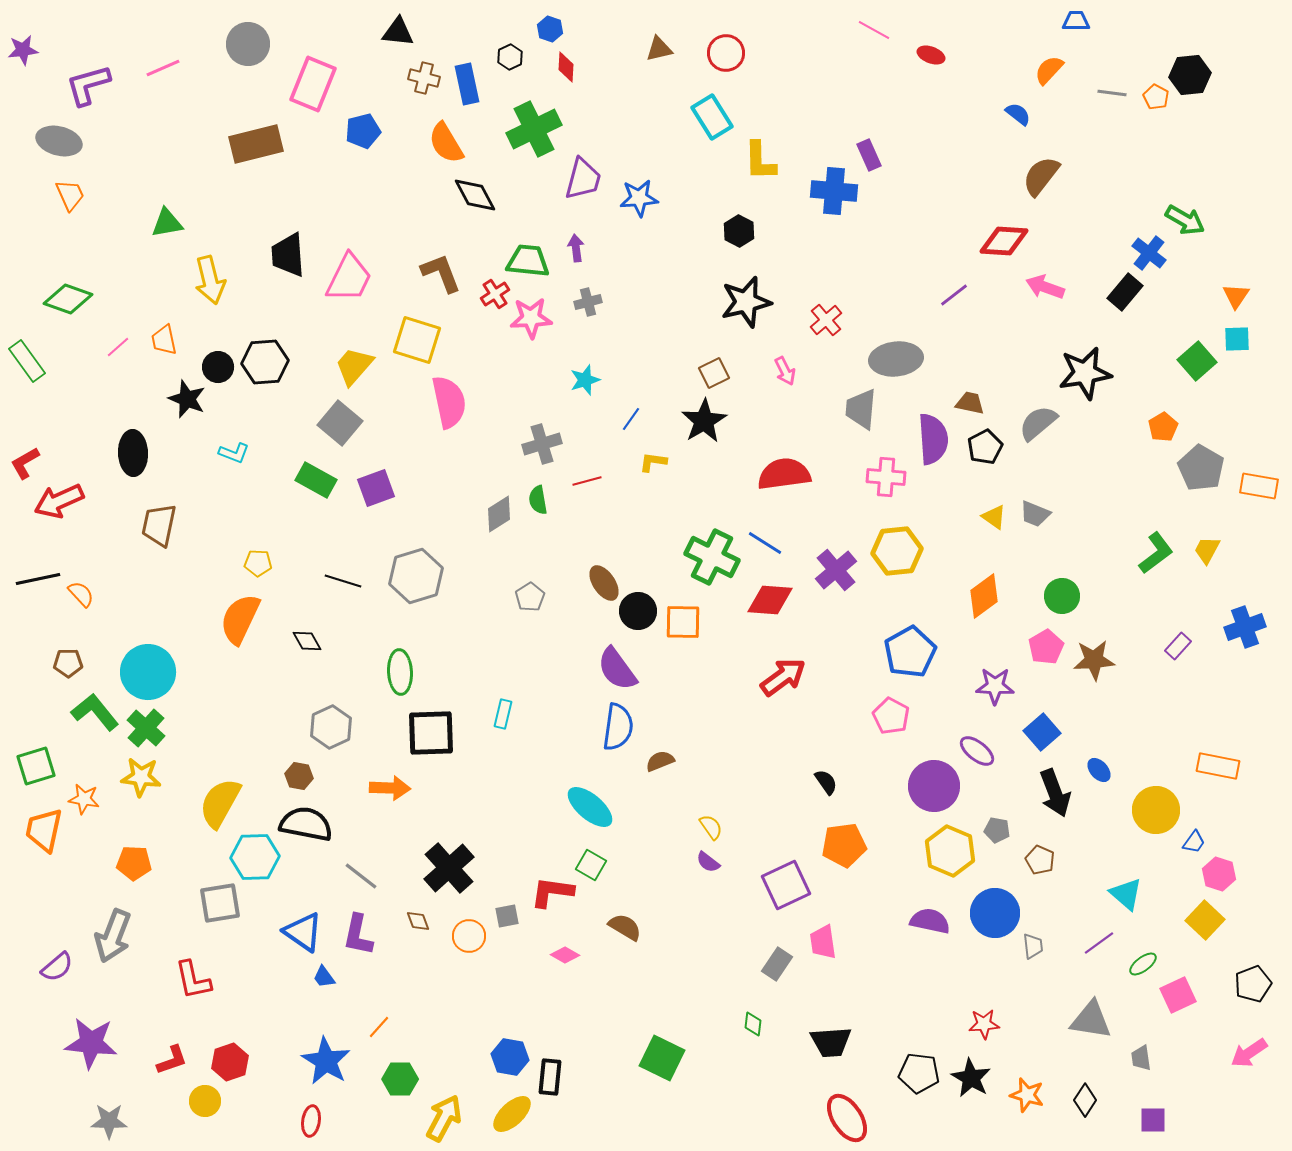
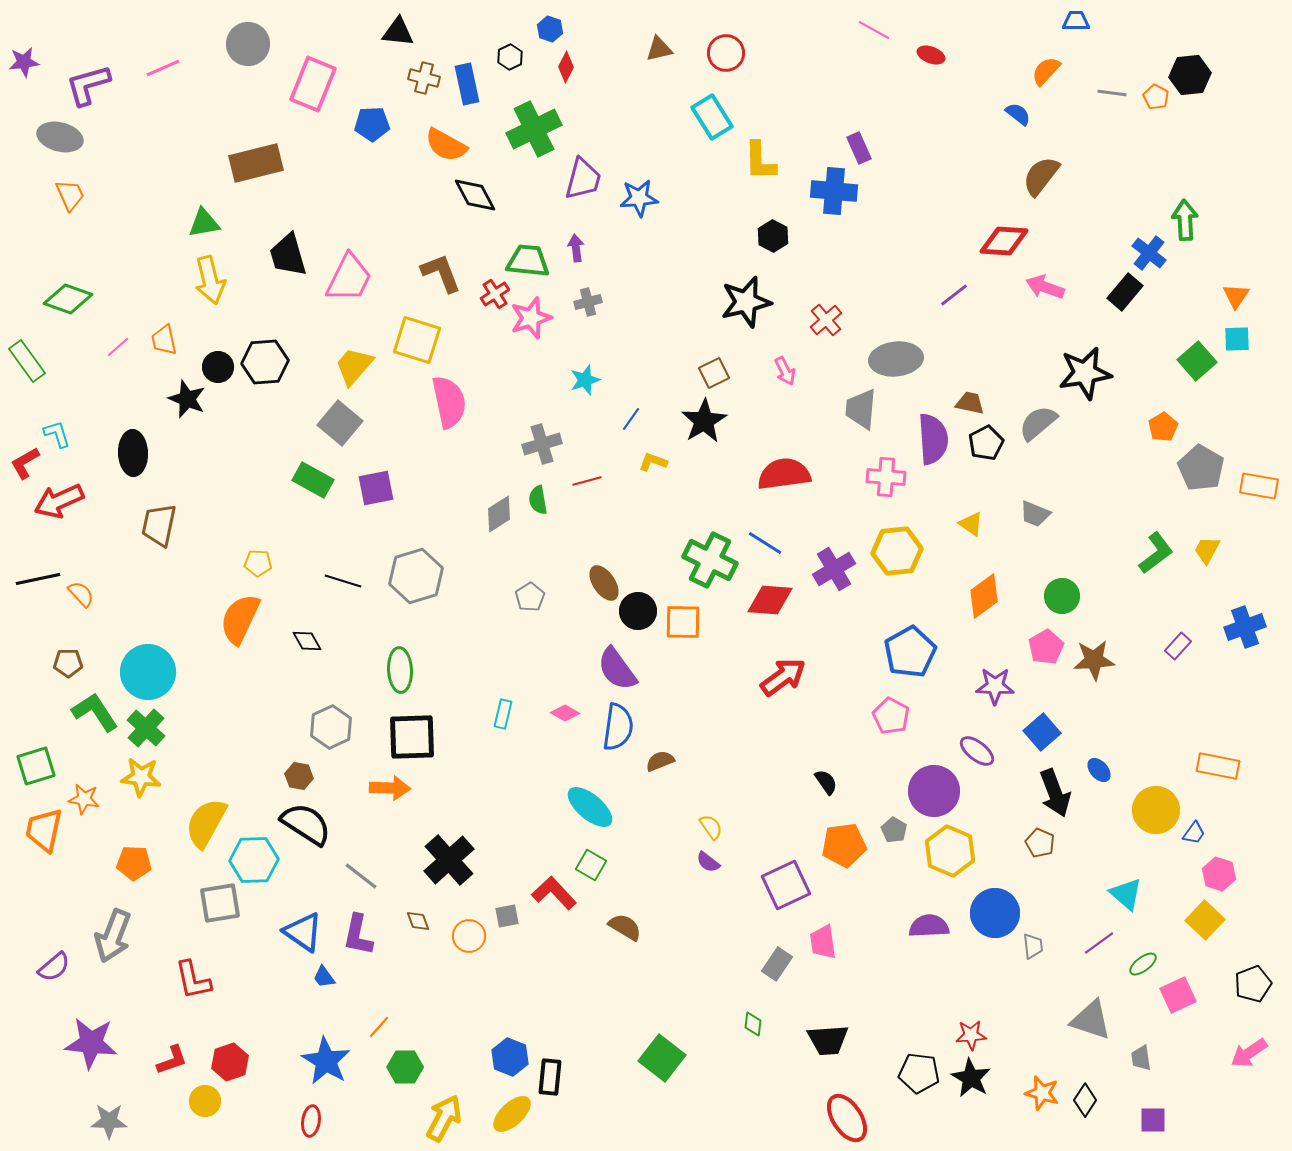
purple star at (23, 50): moved 1 px right, 12 px down
red diamond at (566, 67): rotated 24 degrees clockwise
orange semicircle at (1049, 70): moved 3 px left, 1 px down
blue pentagon at (363, 131): moved 9 px right, 7 px up; rotated 12 degrees clockwise
gray ellipse at (59, 141): moved 1 px right, 4 px up
orange semicircle at (446, 143): moved 2 px down; rotated 30 degrees counterclockwise
brown rectangle at (256, 144): moved 19 px down
purple rectangle at (869, 155): moved 10 px left, 7 px up
green arrow at (1185, 220): rotated 123 degrees counterclockwise
green triangle at (167, 223): moved 37 px right
black hexagon at (739, 231): moved 34 px right, 5 px down
black trapezoid at (288, 255): rotated 12 degrees counterclockwise
pink star at (531, 318): rotated 15 degrees counterclockwise
black pentagon at (985, 447): moved 1 px right, 4 px up
cyan L-shape at (234, 453): moved 177 px left, 19 px up; rotated 128 degrees counterclockwise
yellow L-shape at (653, 462): rotated 12 degrees clockwise
green rectangle at (316, 480): moved 3 px left
purple square at (376, 488): rotated 9 degrees clockwise
yellow triangle at (994, 517): moved 23 px left, 7 px down
green cross at (712, 557): moved 2 px left, 3 px down
purple cross at (836, 570): moved 2 px left, 1 px up; rotated 9 degrees clockwise
green ellipse at (400, 672): moved 2 px up
green L-shape at (95, 712): rotated 6 degrees clockwise
black square at (431, 733): moved 19 px left, 4 px down
purple circle at (934, 786): moved 5 px down
yellow semicircle at (220, 803): moved 14 px left, 20 px down
black semicircle at (306, 824): rotated 22 degrees clockwise
gray pentagon at (997, 830): moved 103 px left; rotated 20 degrees clockwise
blue trapezoid at (1194, 842): moved 9 px up
cyan hexagon at (255, 857): moved 1 px left, 3 px down
brown pentagon at (1040, 860): moved 17 px up
black cross at (449, 868): moved 8 px up
red L-shape at (552, 892): moved 2 px right, 1 px down; rotated 39 degrees clockwise
purple semicircle at (930, 921): moved 1 px left, 5 px down; rotated 15 degrees counterclockwise
pink diamond at (565, 955): moved 242 px up
purple semicircle at (57, 967): moved 3 px left
gray triangle at (1091, 1020): rotated 9 degrees clockwise
red star at (984, 1024): moved 13 px left, 11 px down
black trapezoid at (831, 1042): moved 3 px left, 2 px up
blue hexagon at (510, 1057): rotated 12 degrees clockwise
green square at (662, 1058): rotated 12 degrees clockwise
green hexagon at (400, 1079): moved 5 px right, 12 px up
orange star at (1027, 1095): moved 15 px right, 2 px up
